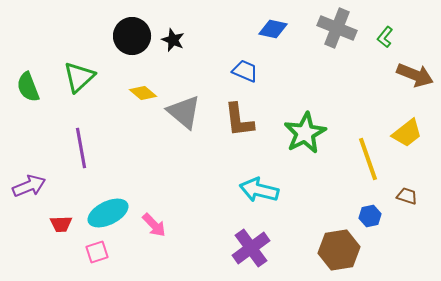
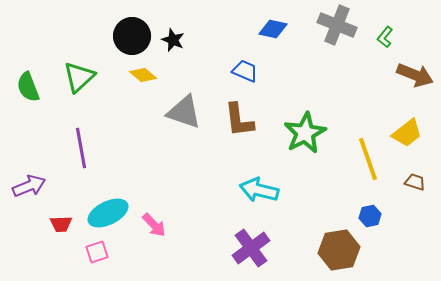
gray cross: moved 3 px up
yellow diamond: moved 18 px up
gray triangle: rotated 21 degrees counterclockwise
brown trapezoid: moved 8 px right, 14 px up
